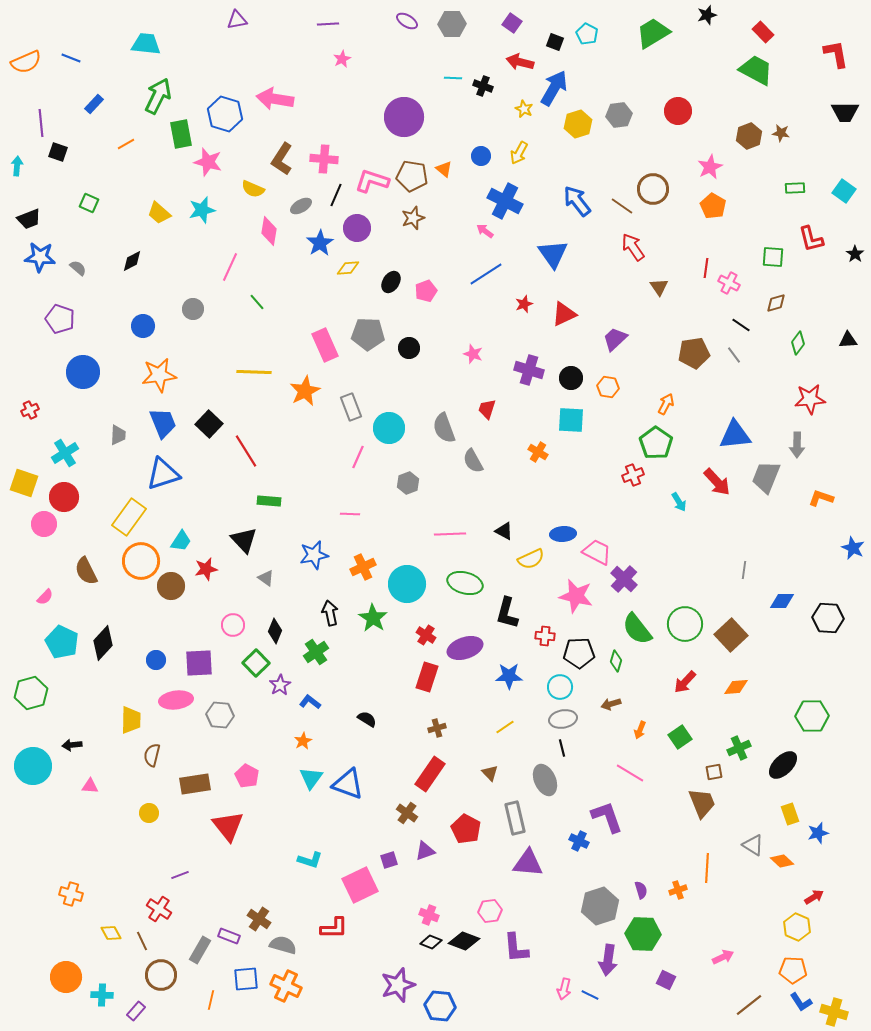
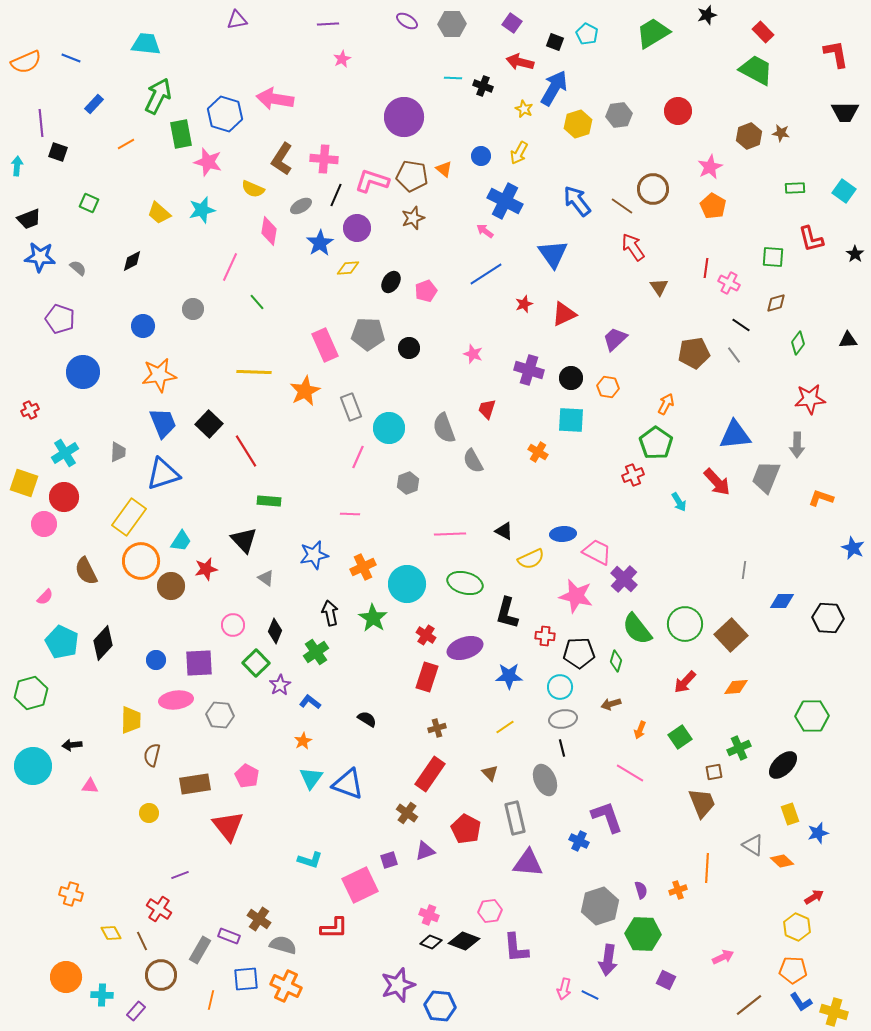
gray trapezoid at (118, 435): moved 17 px down
